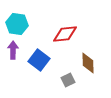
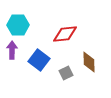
cyan hexagon: moved 1 px right, 1 px down; rotated 10 degrees counterclockwise
purple arrow: moved 1 px left
brown diamond: moved 1 px right, 1 px up
gray square: moved 2 px left, 7 px up
